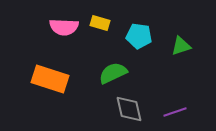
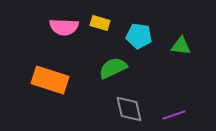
green triangle: rotated 25 degrees clockwise
green semicircle: moved 5 px up
orange rectangle: moved 1 px down
purple line: moved 1 px left, 3 px down
